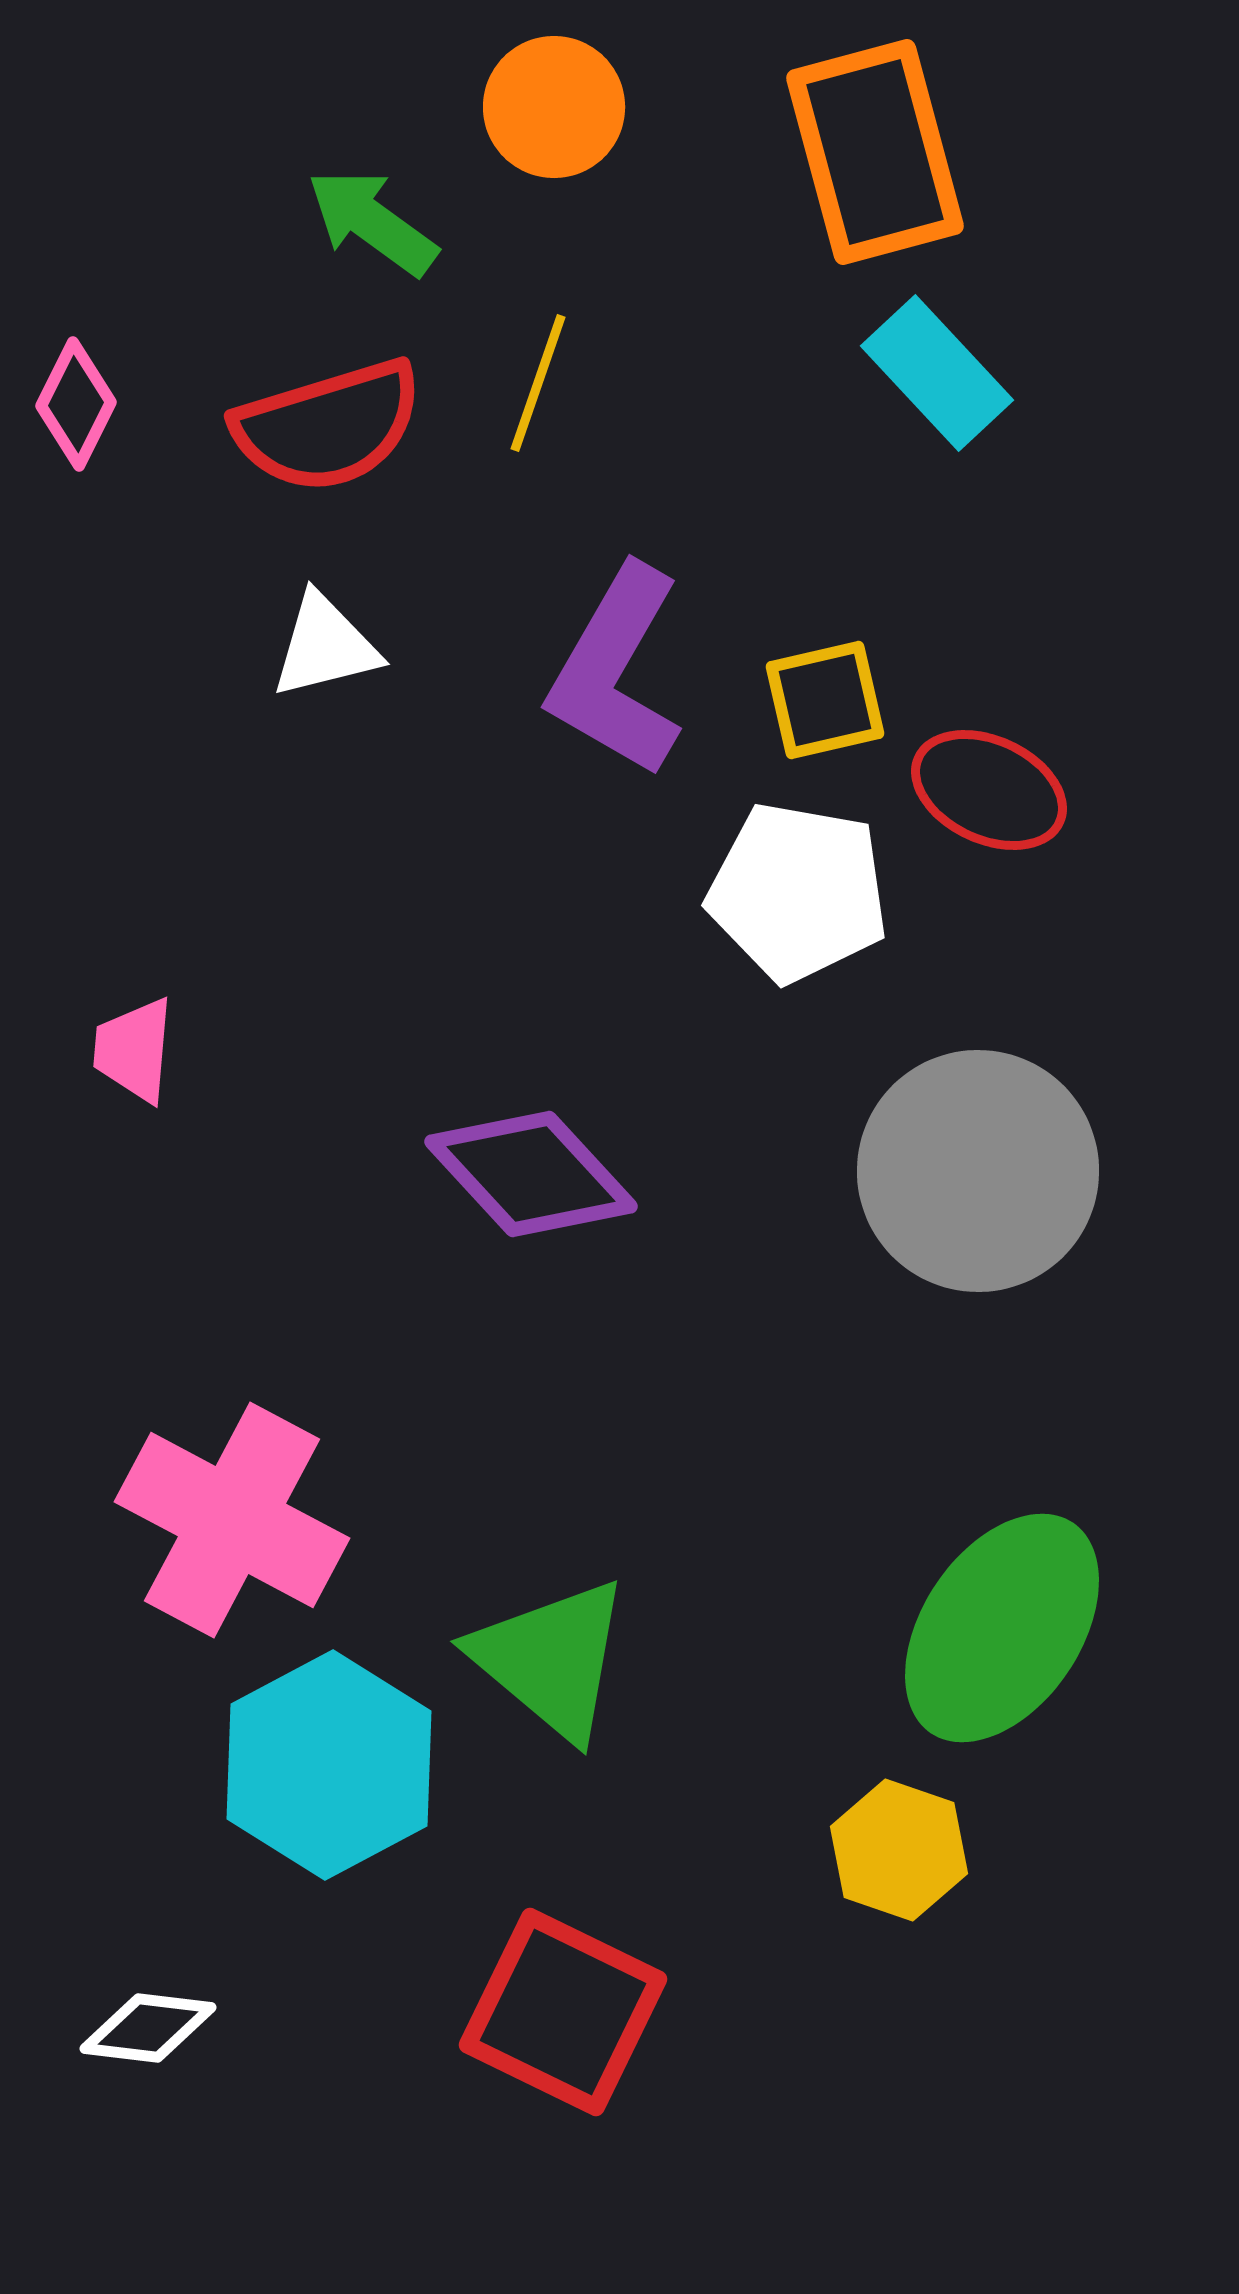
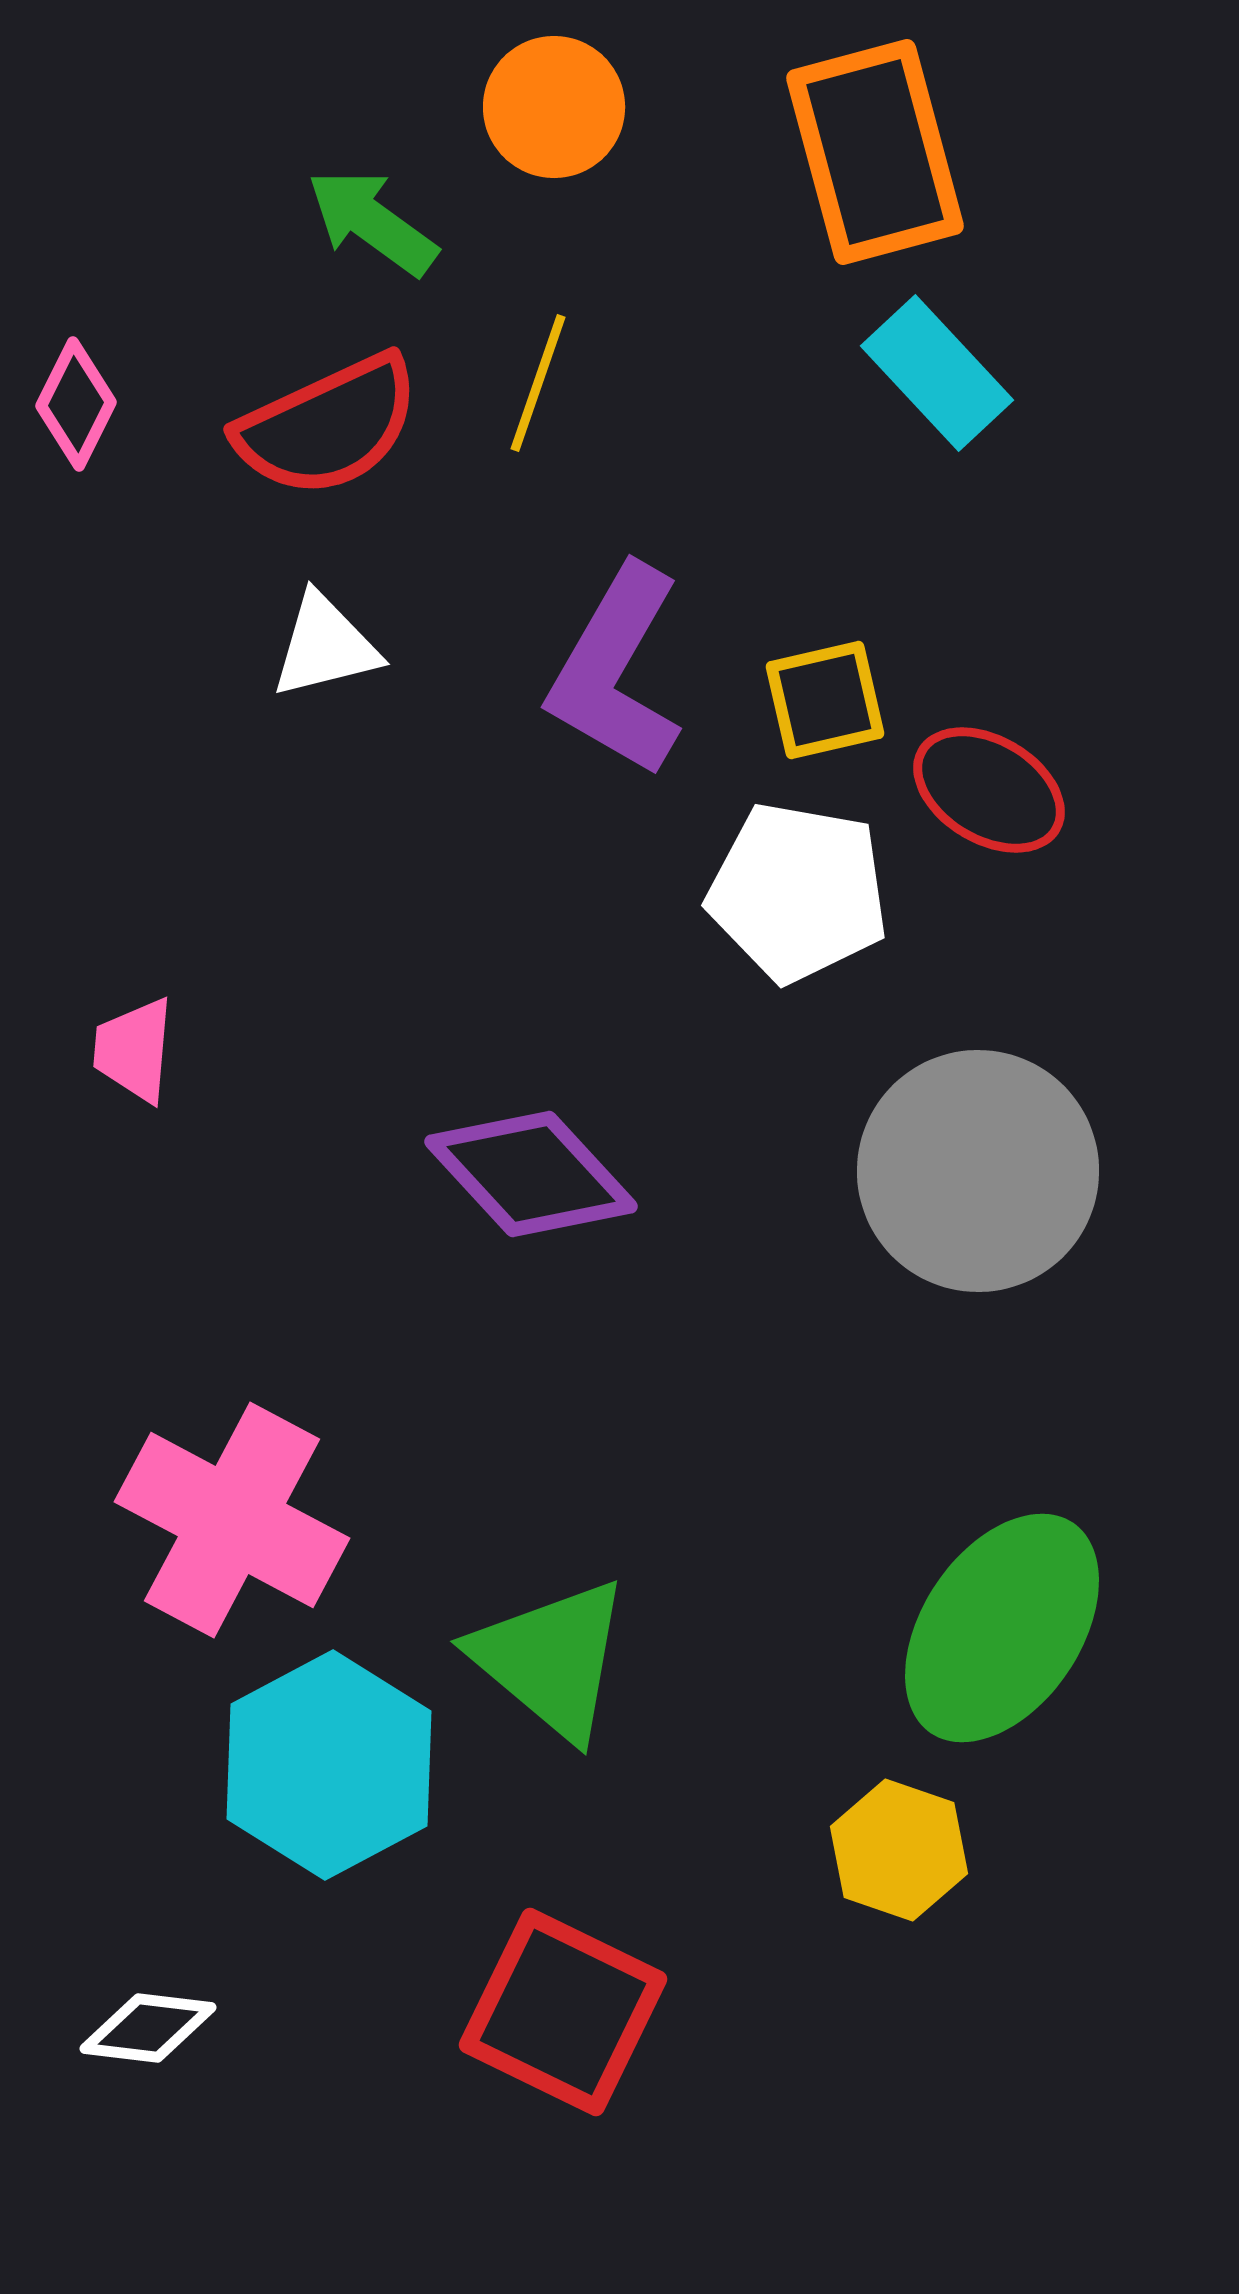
red semicircle: rotated 8 degrees counterclockwise
red ellipse: rotated 6 degrees clockwise
